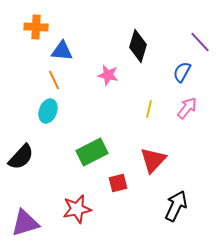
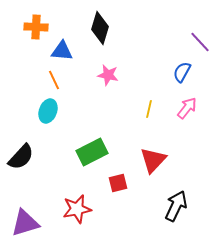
black diamond: moved 38 px left, 18 px up
